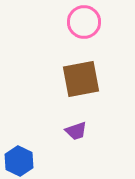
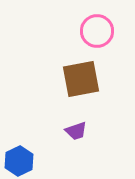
pink circle: moved 13 px right, 9 px down
blue hexagon: rotated 8 degrees clockwise
